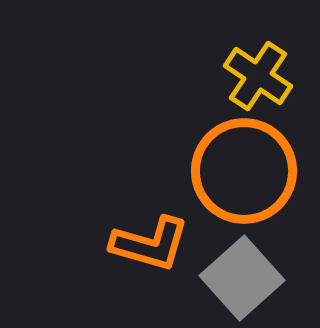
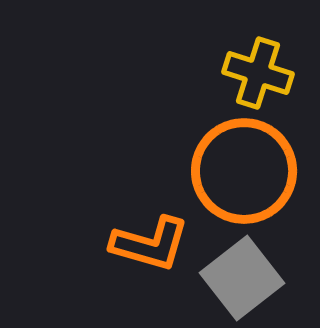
yellow cross: moved 3 px up; rotated 16 degrees counterclockwise
gray square: rotated 4 degrees clockwise
